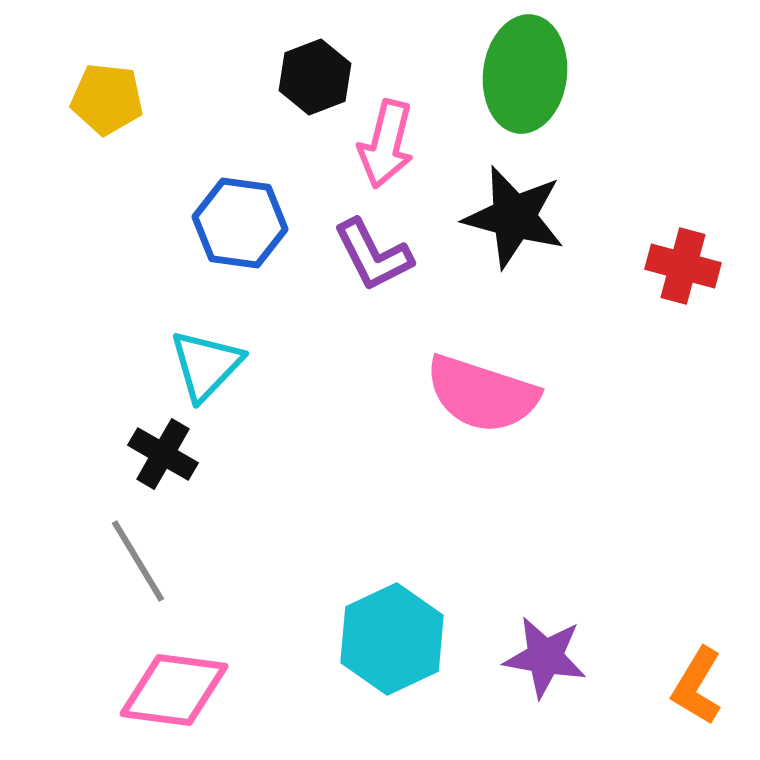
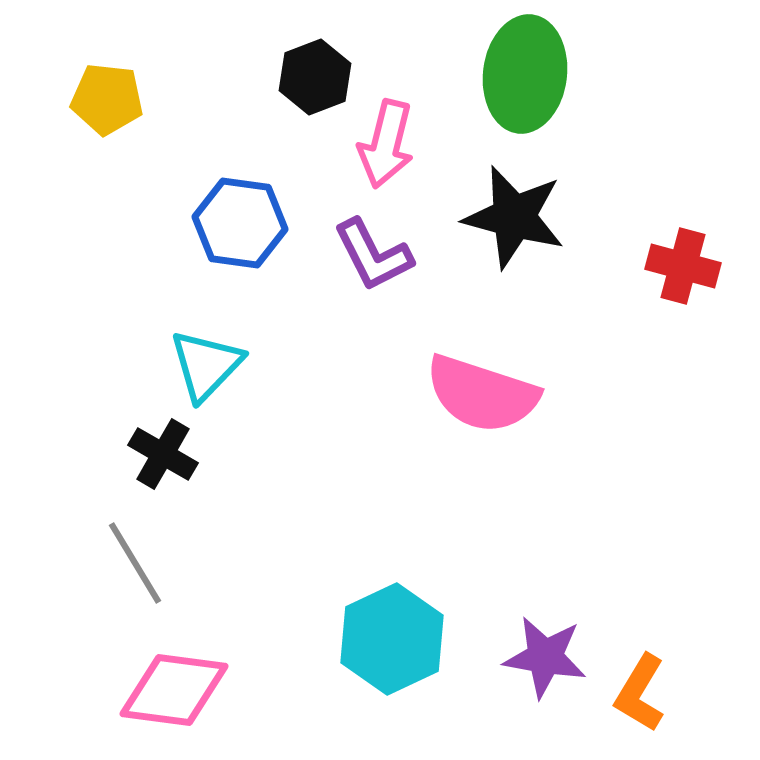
gray line: moved 3 px left, 2 px down
orange L-shape: moved 57 px left, 7 px down
